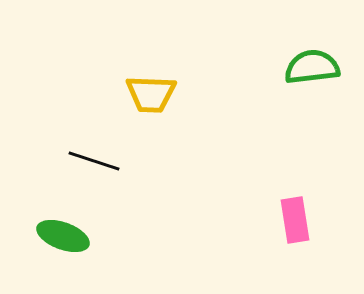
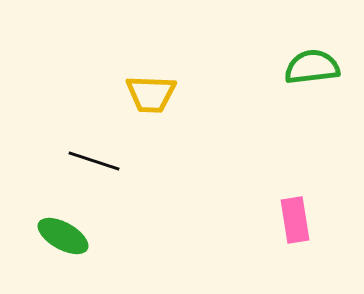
green ellipse: rotated 9 degrees clockwise
